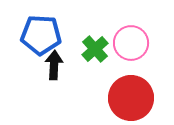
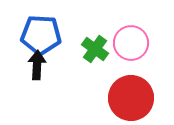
green cross: rotated 12 degrees counterclockwise
black arrow: moved 17 px left
